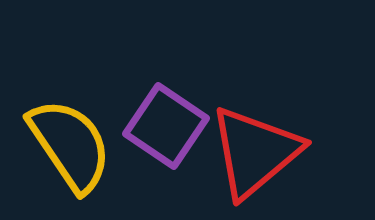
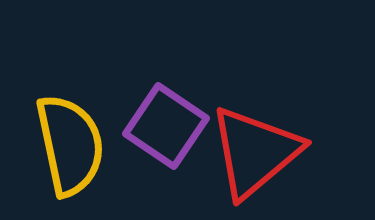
yellow semicircle: rotated 22 degrees clockwise
